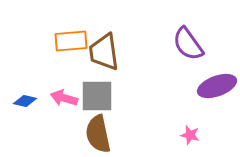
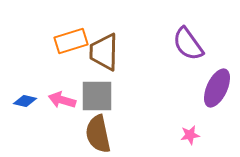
orange rectangle: rotated 12 degrees counterclockwise
brown trapezoid: rotated 9 degrees clockwise
purple ellipse: moved 2 px down; rotated 45 degrees counterclockwise
pink arrow: moved 2 px left, 2 px down
pink star: rotated 24 degrees counterclockwise
